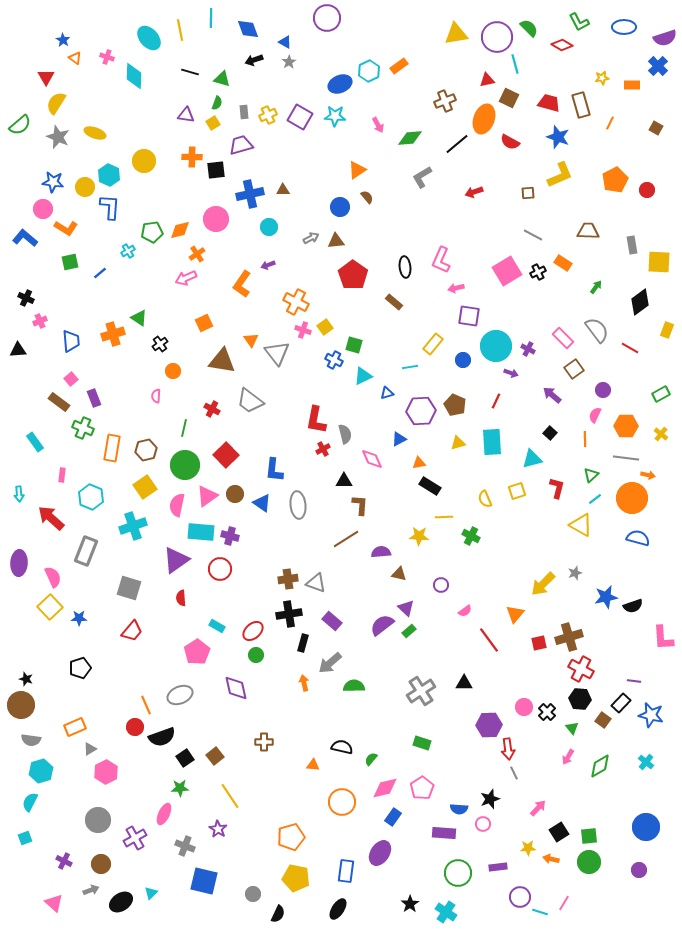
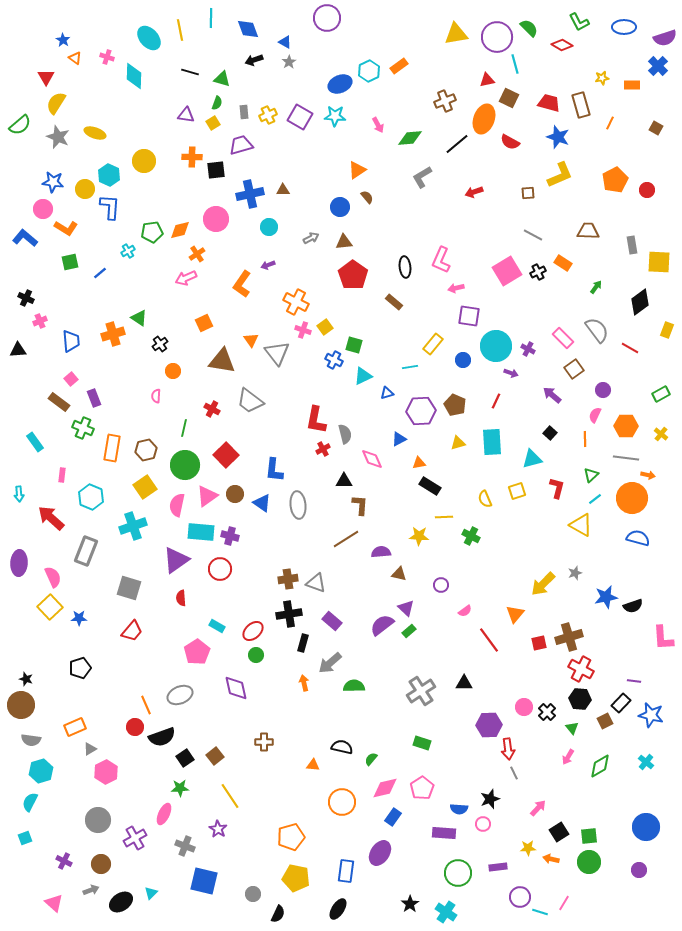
yellow circle at (85, 187): moved 2 px down
brown triangle at (336, 241): moved 8 px right, 1 px down
brown square at (603, 720): moved 2 px right, 1 px down; rotated 28 degrees clockwise
